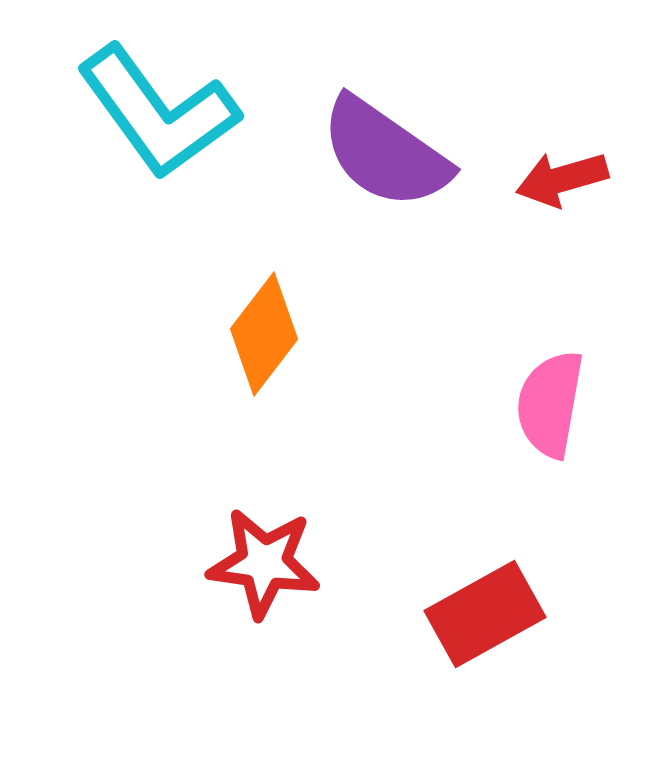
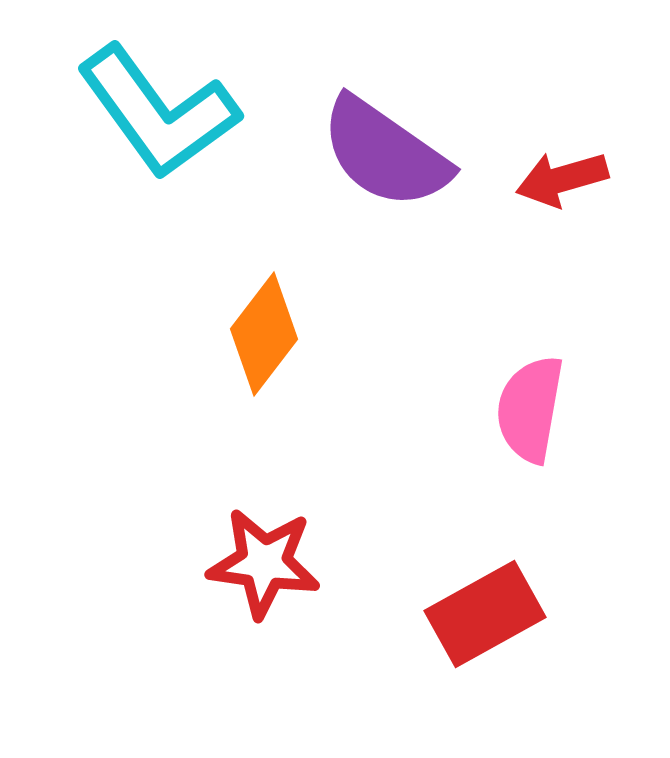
pink semicircle: moved 20 px left, 5 px down
